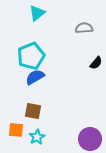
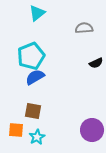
black semicircle: rotated 24 degrees clockwise
purple circle: moved 2 px right, 9 px up
